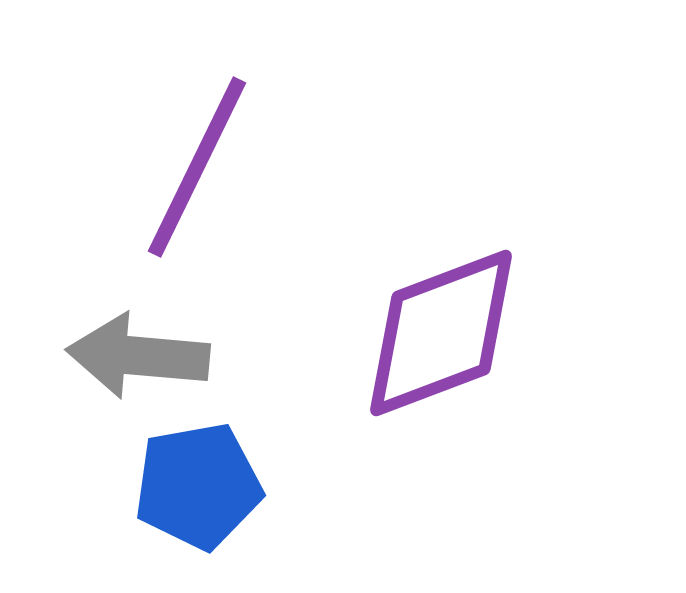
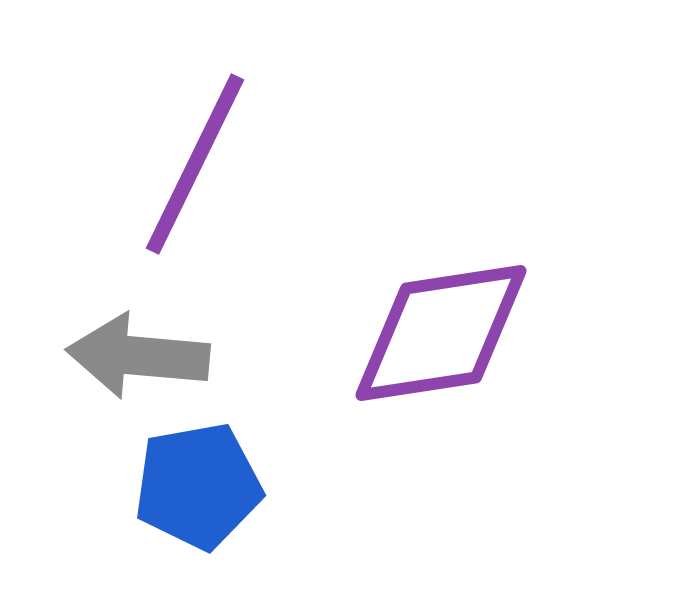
purple line: moved 2 px left, 3 px up
purple diamond: rotated 12 degrees clockwise
